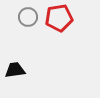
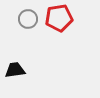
gray circle: moved 2 px down
